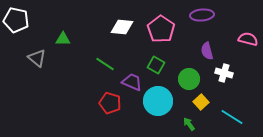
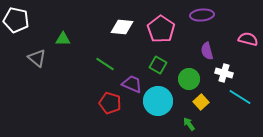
green square: moved 2 px right
purple trapezoid: moved 2 px down
cyan line: moved 8 px right, 20 px up
